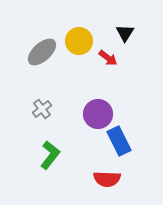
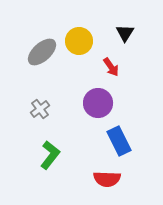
red arrow: moved 3 px right, 9 px down; rotated 18 degrees clockwise
gray cross: moved 2 px left
purple circle: moved 11 px up
